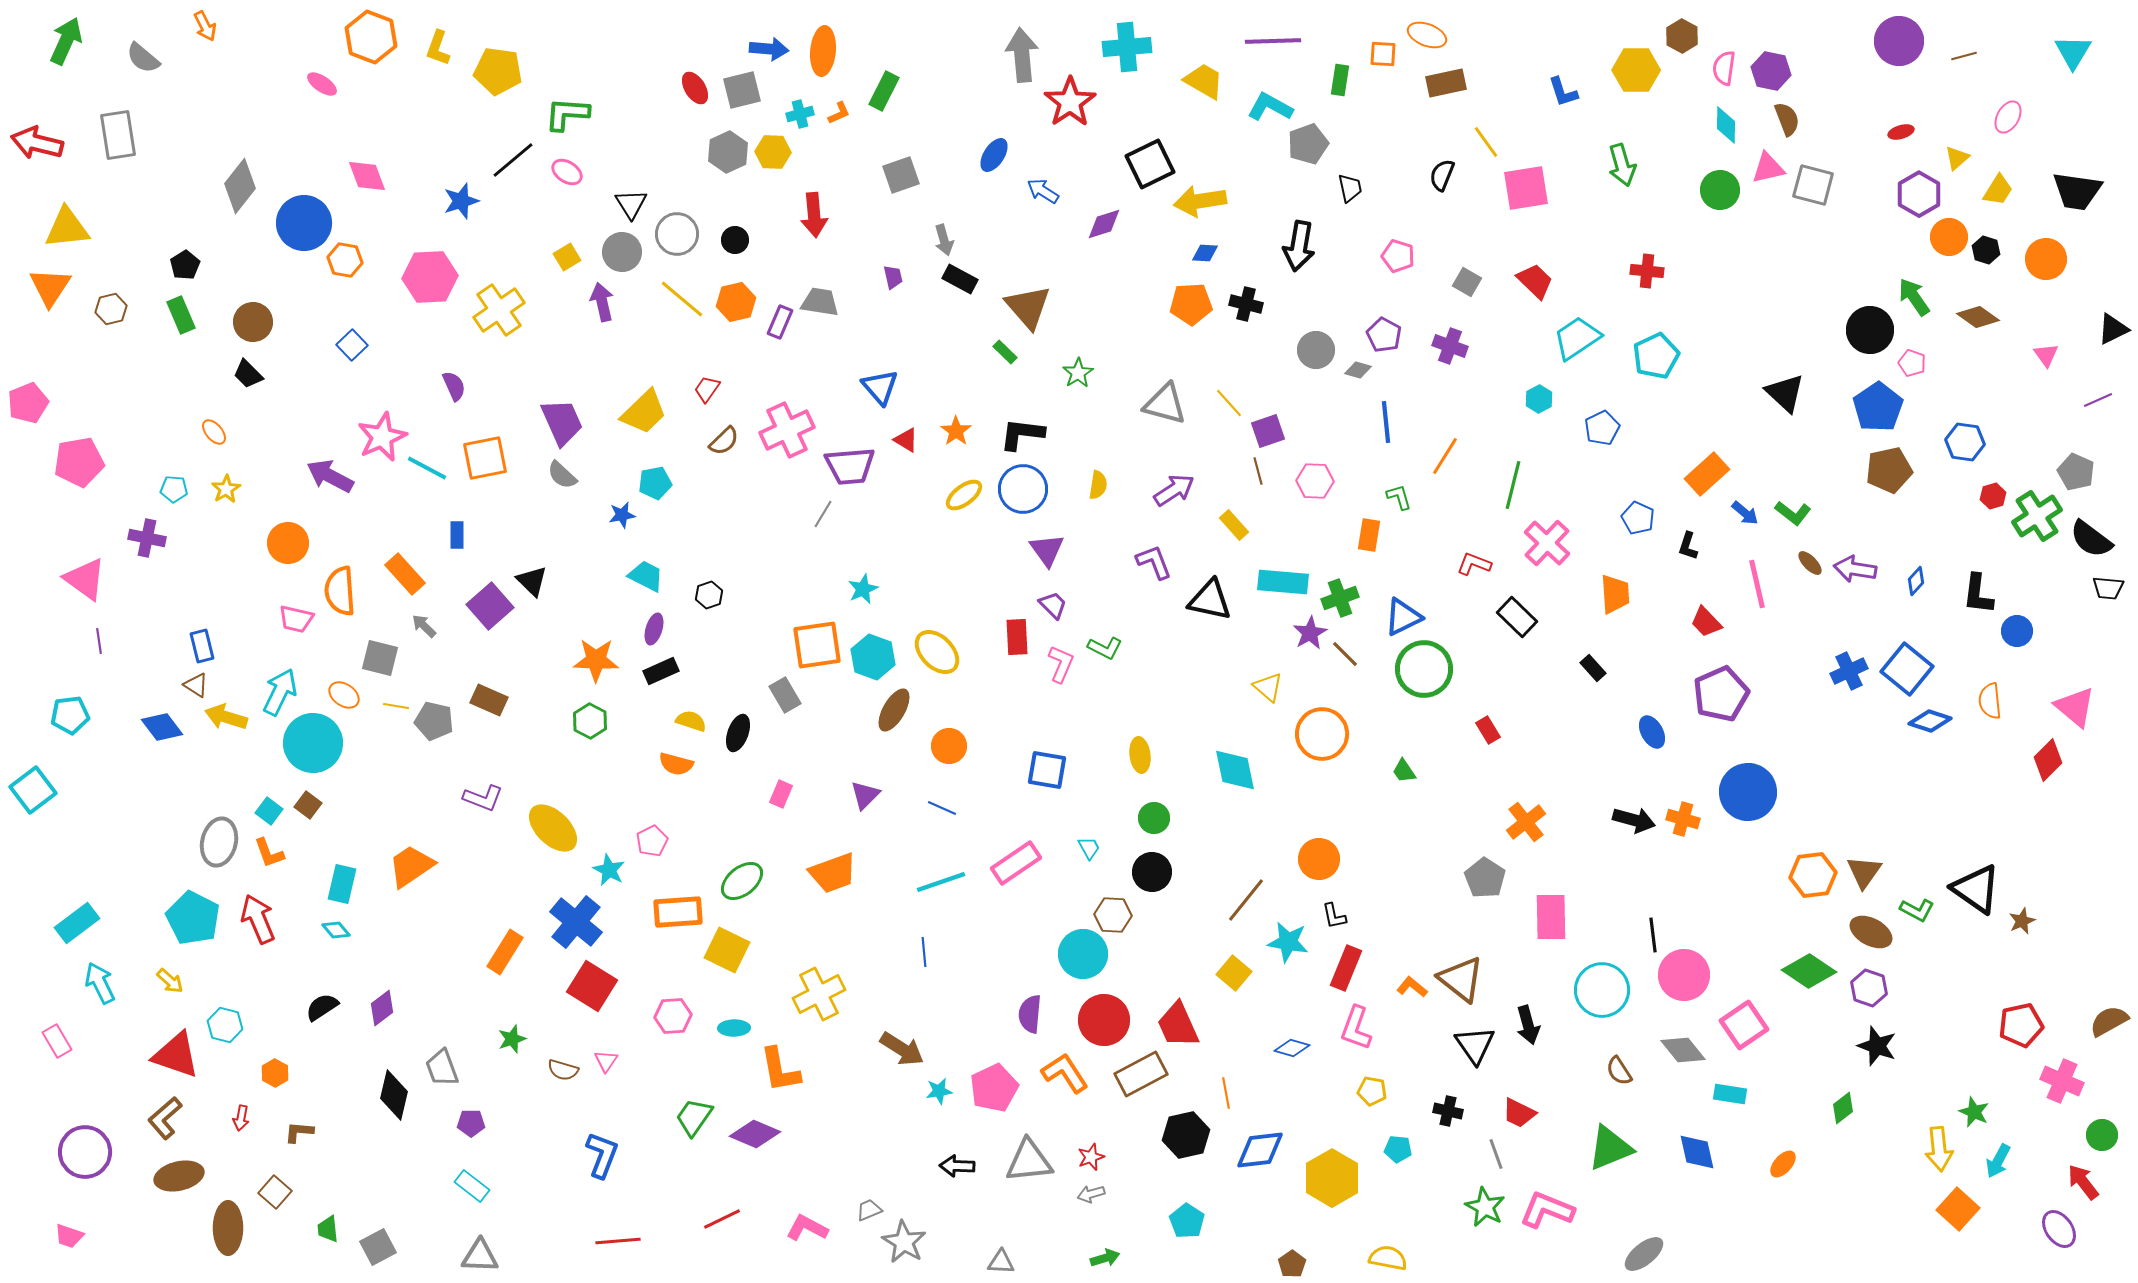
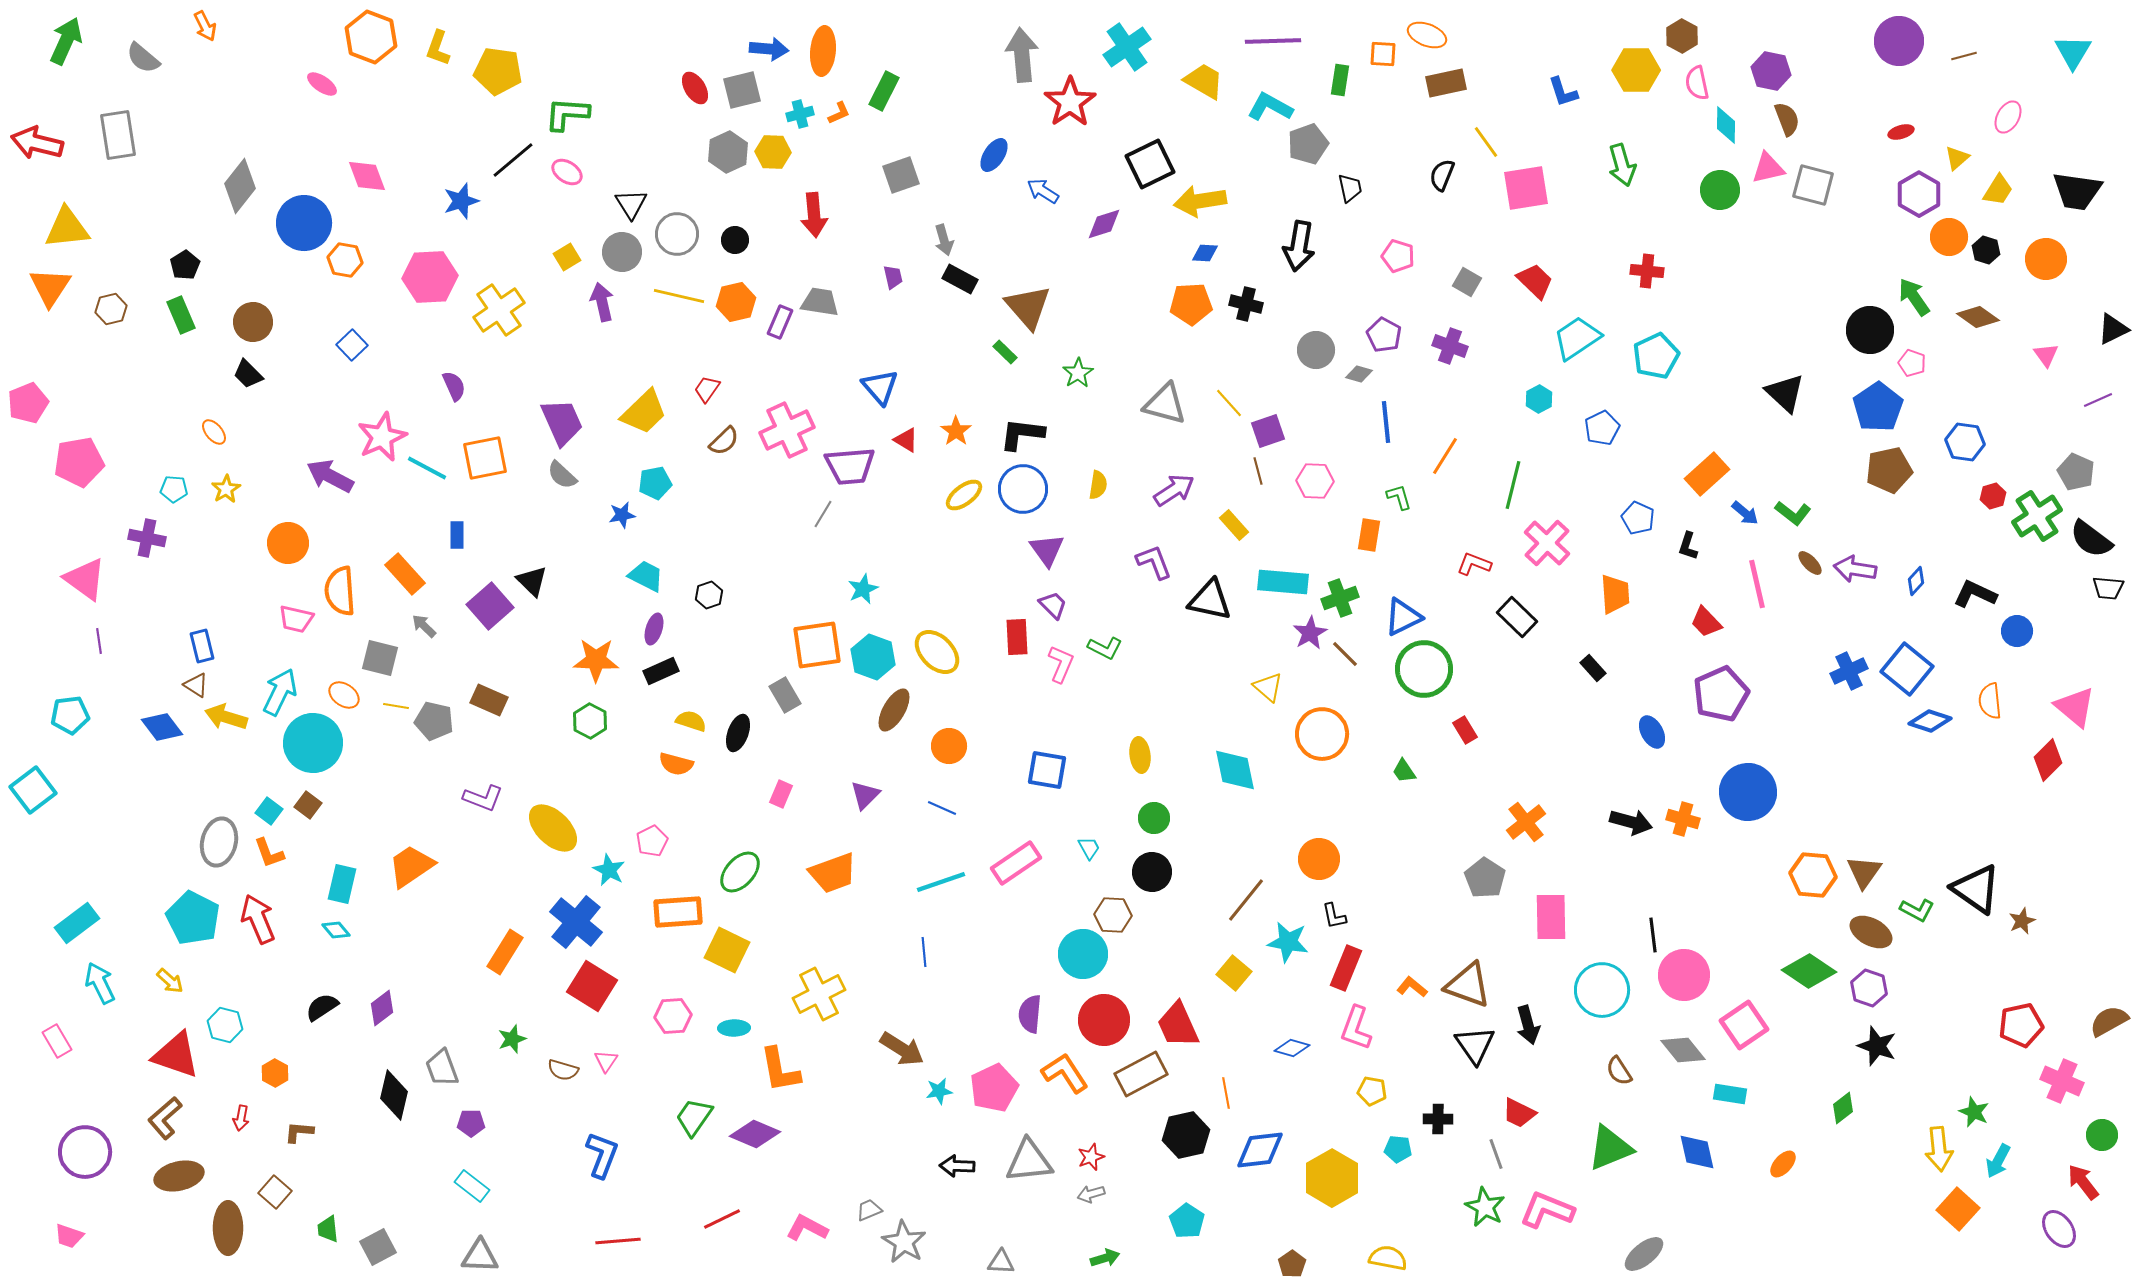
cyan cross at (1127, 47): rotated 30 degrees counterclockwise
pink semicircle at (1724, 68): moved 27 px left, 15 px down; rotated 20 degrees counterclockwise
yellow line at (682, 299): moved 3 px left, 3 px up; rotated 27 degrees counterclockwise
gray diamond at (1358, 370): moved 1 px right, 4 px down
black L-shape at (1978, 594): moved 3 px left; rotated 108 degrees clockwise
red rectangle at (1488, 730): moved 23 px left
black arrow at (1634, 820): moved 3 px left, 2 px down
orange hexagon at (1813, 875): rotated 12 degrees clockwise
green ellipse at (742, 881): moved 2 px left, 9 px up; rotated 9 degrees counterclockwise
brown triangle at (1461, 979): moved 7 px right, 6 px down; rotated 18 degrees counterclockwise
black cross at (1448, 1111): moved 10 px left, 8 px down; rotated 12 degrees counterclockwise
